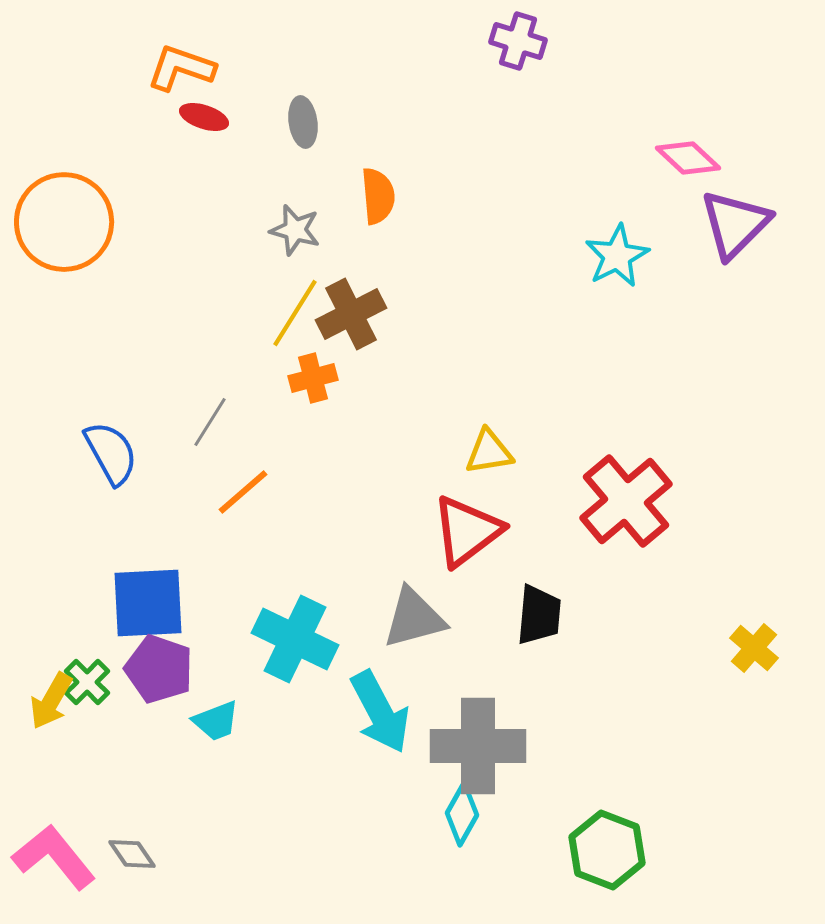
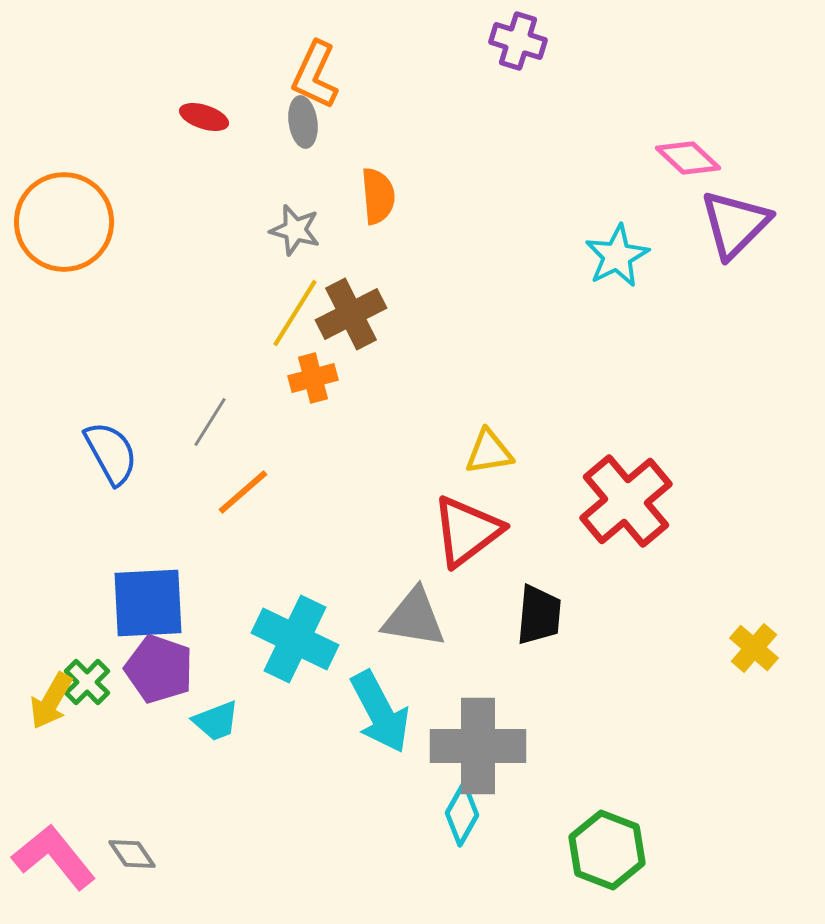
orange L-shape: moved 134 px right, 7 px down; rotated 84 degrees counterclockwise
gray triangle: rotated 24 degrees clockwise
